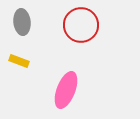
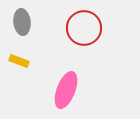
red circle: moved 3 px right, 3 px down
